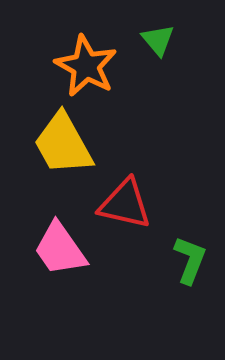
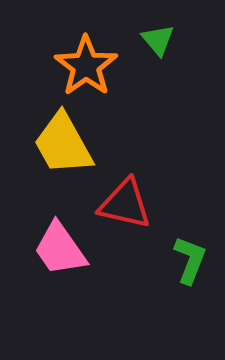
orange star: rotated 8 degrees clockwise
